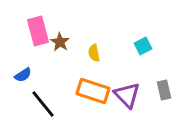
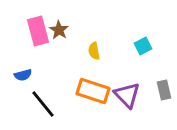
brown star: moved 1 px left, 12 px up
yellow semicircle: moved 2 px up
blue semicircle: rotated 18 degrees clockwise
